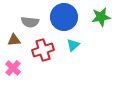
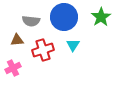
green star: rotated 24 degrees counterclockwise
gray semicircle: moved 1 px right, 1 px up
brown triangle: moved 3 px right
cyan triangle: rotated 16 degrees counterclockwise
pink cross: rotated 21 degrees clockwise
